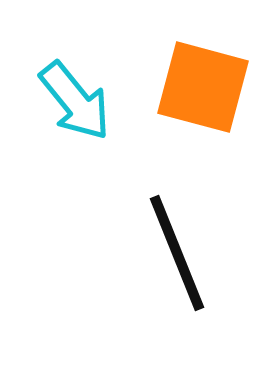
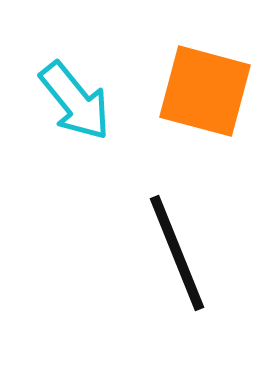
orange square: moved 2 px right, 4 px down
